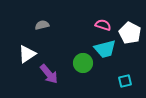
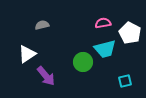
pink semicircle: moved 2 px up; rotated 28 degrees counterclockwise
green circle: moved 1 px up
purple arrow: moved 3 px left, 2 px down
